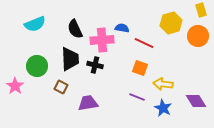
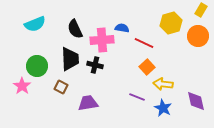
yellow rectangle: rotated 48 degrees clockwise
orange square: moved 7 px right, 1 px up; rotated 28 degrees clockwise
pink star: moved 7 px right
purple diamond: rotated 20 degrees clockwise
